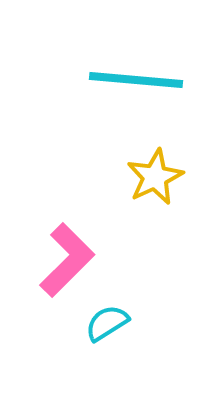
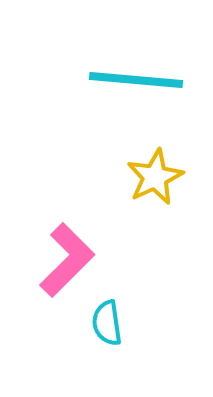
cyan semicircle: rotated 66 degrees counterclockwise
